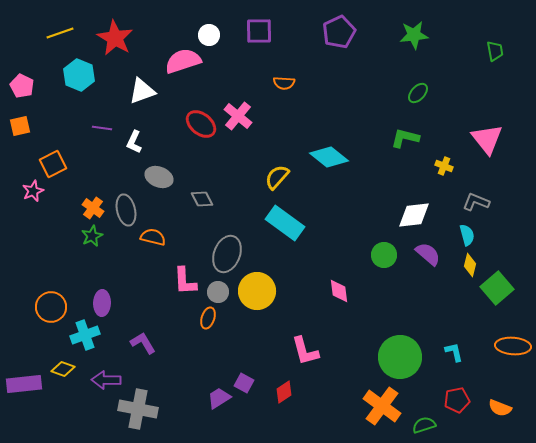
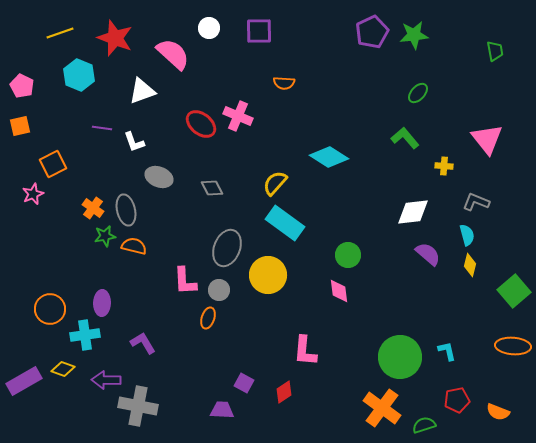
purple pentagon at (339, 32): moved 33 px right
white circle at (209, 35): moved 7 px up
red star at (115, 38): rotated 9 degrees counterclockwise
pink semicircle at (183, 61): moved 10 px left, 7 px up; rotated 60 degrees clockwise
pink cross at (238, 116): rotated 16 degrees counterclockwise
green L-shape at (405, 138): rotated 36 degrees clockwise
white L-shape at (134, 142): rotated 45 degrees counterclockwise
cyan diamond at (329, 157): rotated 6 degrees counterclockwise
yellow cross at (444, 166): rotated 18 degrees counterclockwise
yellow semicircle at (277, 177): moved 2 px left, 6 px down
pink star at (33, 191): moved 3 px down
gray diamond at (202, 199): moved 10 px right, 11 px up
white diamond at (414, 215): moved 1 px left, 3 px up
green star at (92, 236): moved 13 px right; rotated 15 degrees clockwise
orange semicircle at (153, 237): moved 19 px left, 9 px down
gray ellipse at (227, 254): moved 6 px up
green circle at (384, 255): moved 36 px left
green square at (497, 288): moved 17 px right, 3 px down
yellow circle at (257, 291): moved 11 px right, 16 px up
gray circle at (218, 292): moved 1 px right, 2 px up
orange circle at (51, 307): moved 1 px left, 2 px down
cyan cross at (85, 335): rotated 12 degrees clockwise
pink L-shape at (305, 351): rotated 20 degrees clockwise
cyan L-shape at (454, 352): moved 7 px left, 1 px up
purple rectangle at (24, 384): moved 3 px up; rotated 24 degrees counterclockwise
purple trapezoid at (219, 398): moved 3 px right, 12 px down; rotated 35 degrees clockwise
orange cross at (382, 406): moved 2 px down
orange semicircle at (500, 408): moved 2 px left, 4 px down
gray cross at (138, 409): moved 3 px up
